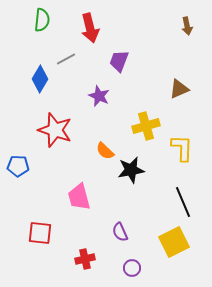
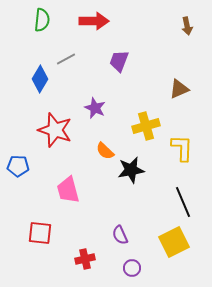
red arrow: moved 4 px right, 7 px up; rotated 76 degrees counterclockwise
purple star: moved 4 px left, 12 px down
pink trapezoid: moved 11 px left, 7 px up
purple semicircle: moved 3 px down
